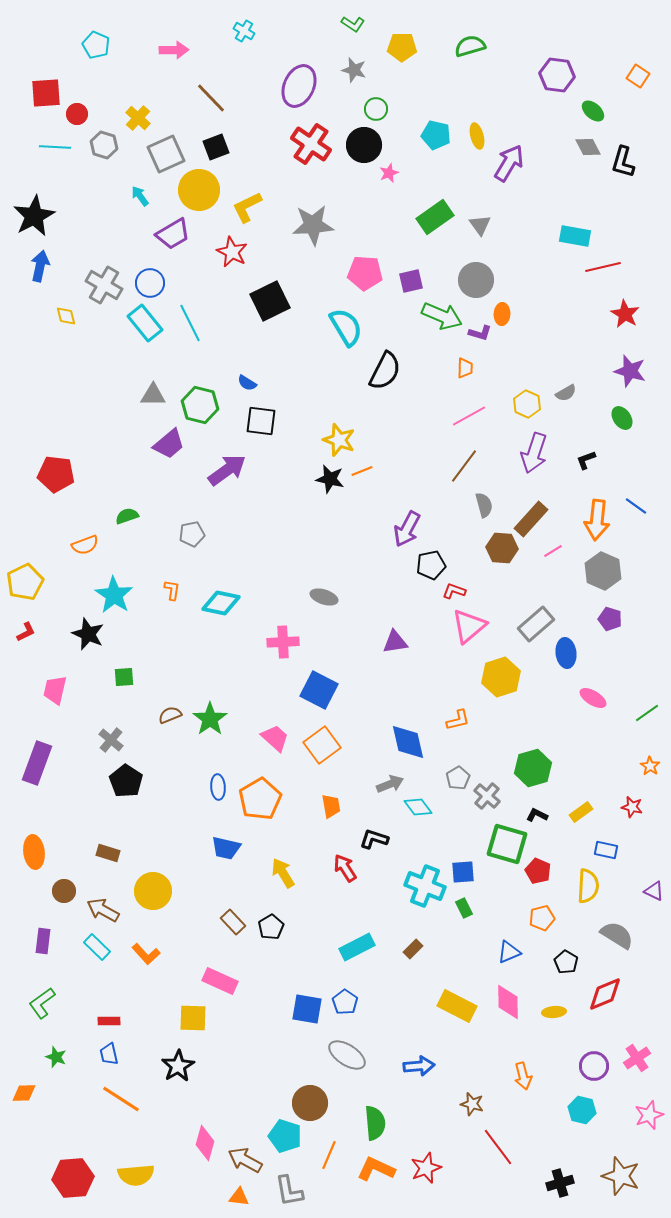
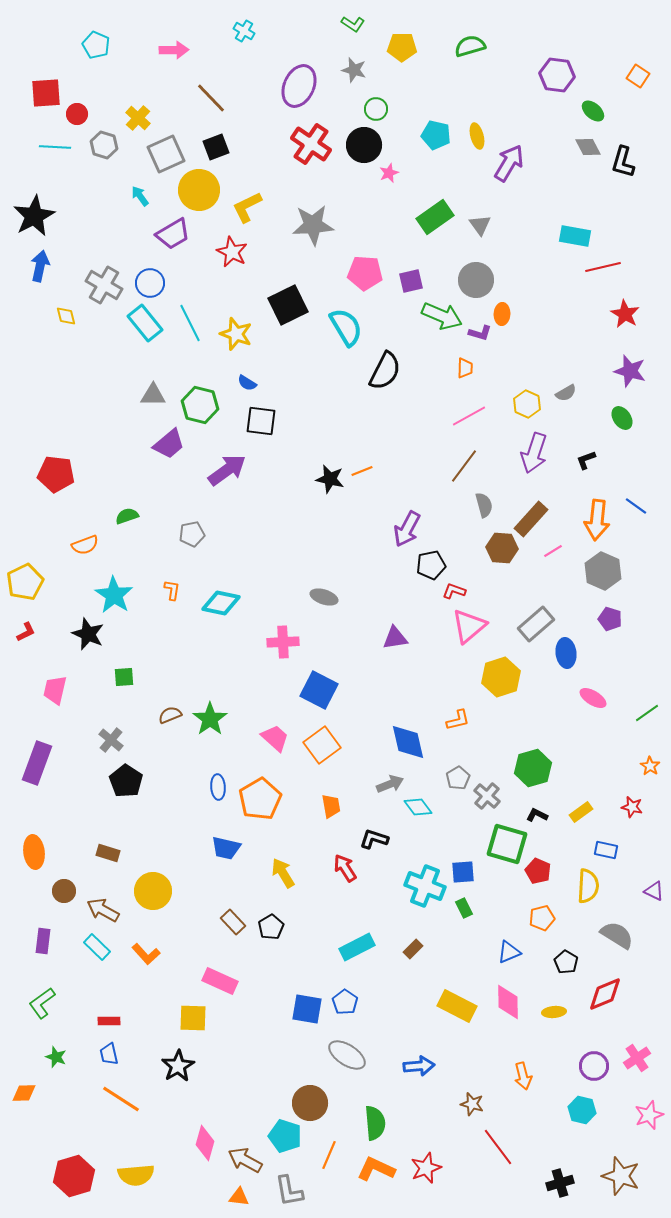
black square at (270, 301): moved 18 px right, 4 px down
yellow star at (339, 440): moved 103 px left, 106 px up
purple triangle at (395, 642): moved 4 px up
red hexagon at (73, 1178): moved 1 px right, 2 px up; rotated 12 degrees counterclockwise
